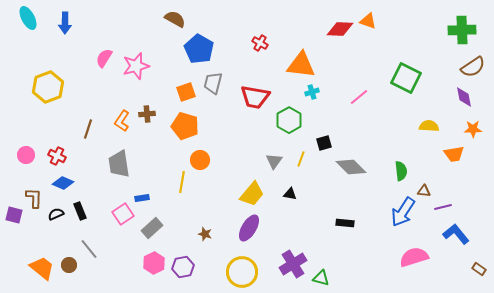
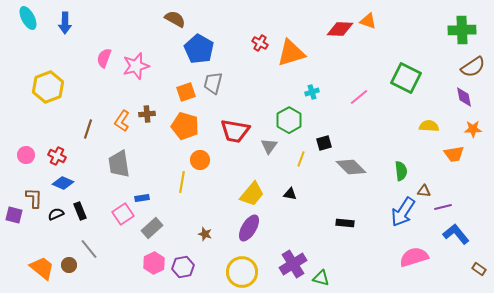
pink semicircle at (104, 58): rotated 12 degrees counterclockwise
orange triangle at (301, 65): moved 10 px left, 12 px up; rotated 24 degrees counterclockwise
red trapezoid at (255, 97): moved 20 px left, 34 px down
gray triangle at (274, 161): moved 5 px left, 15 px up
